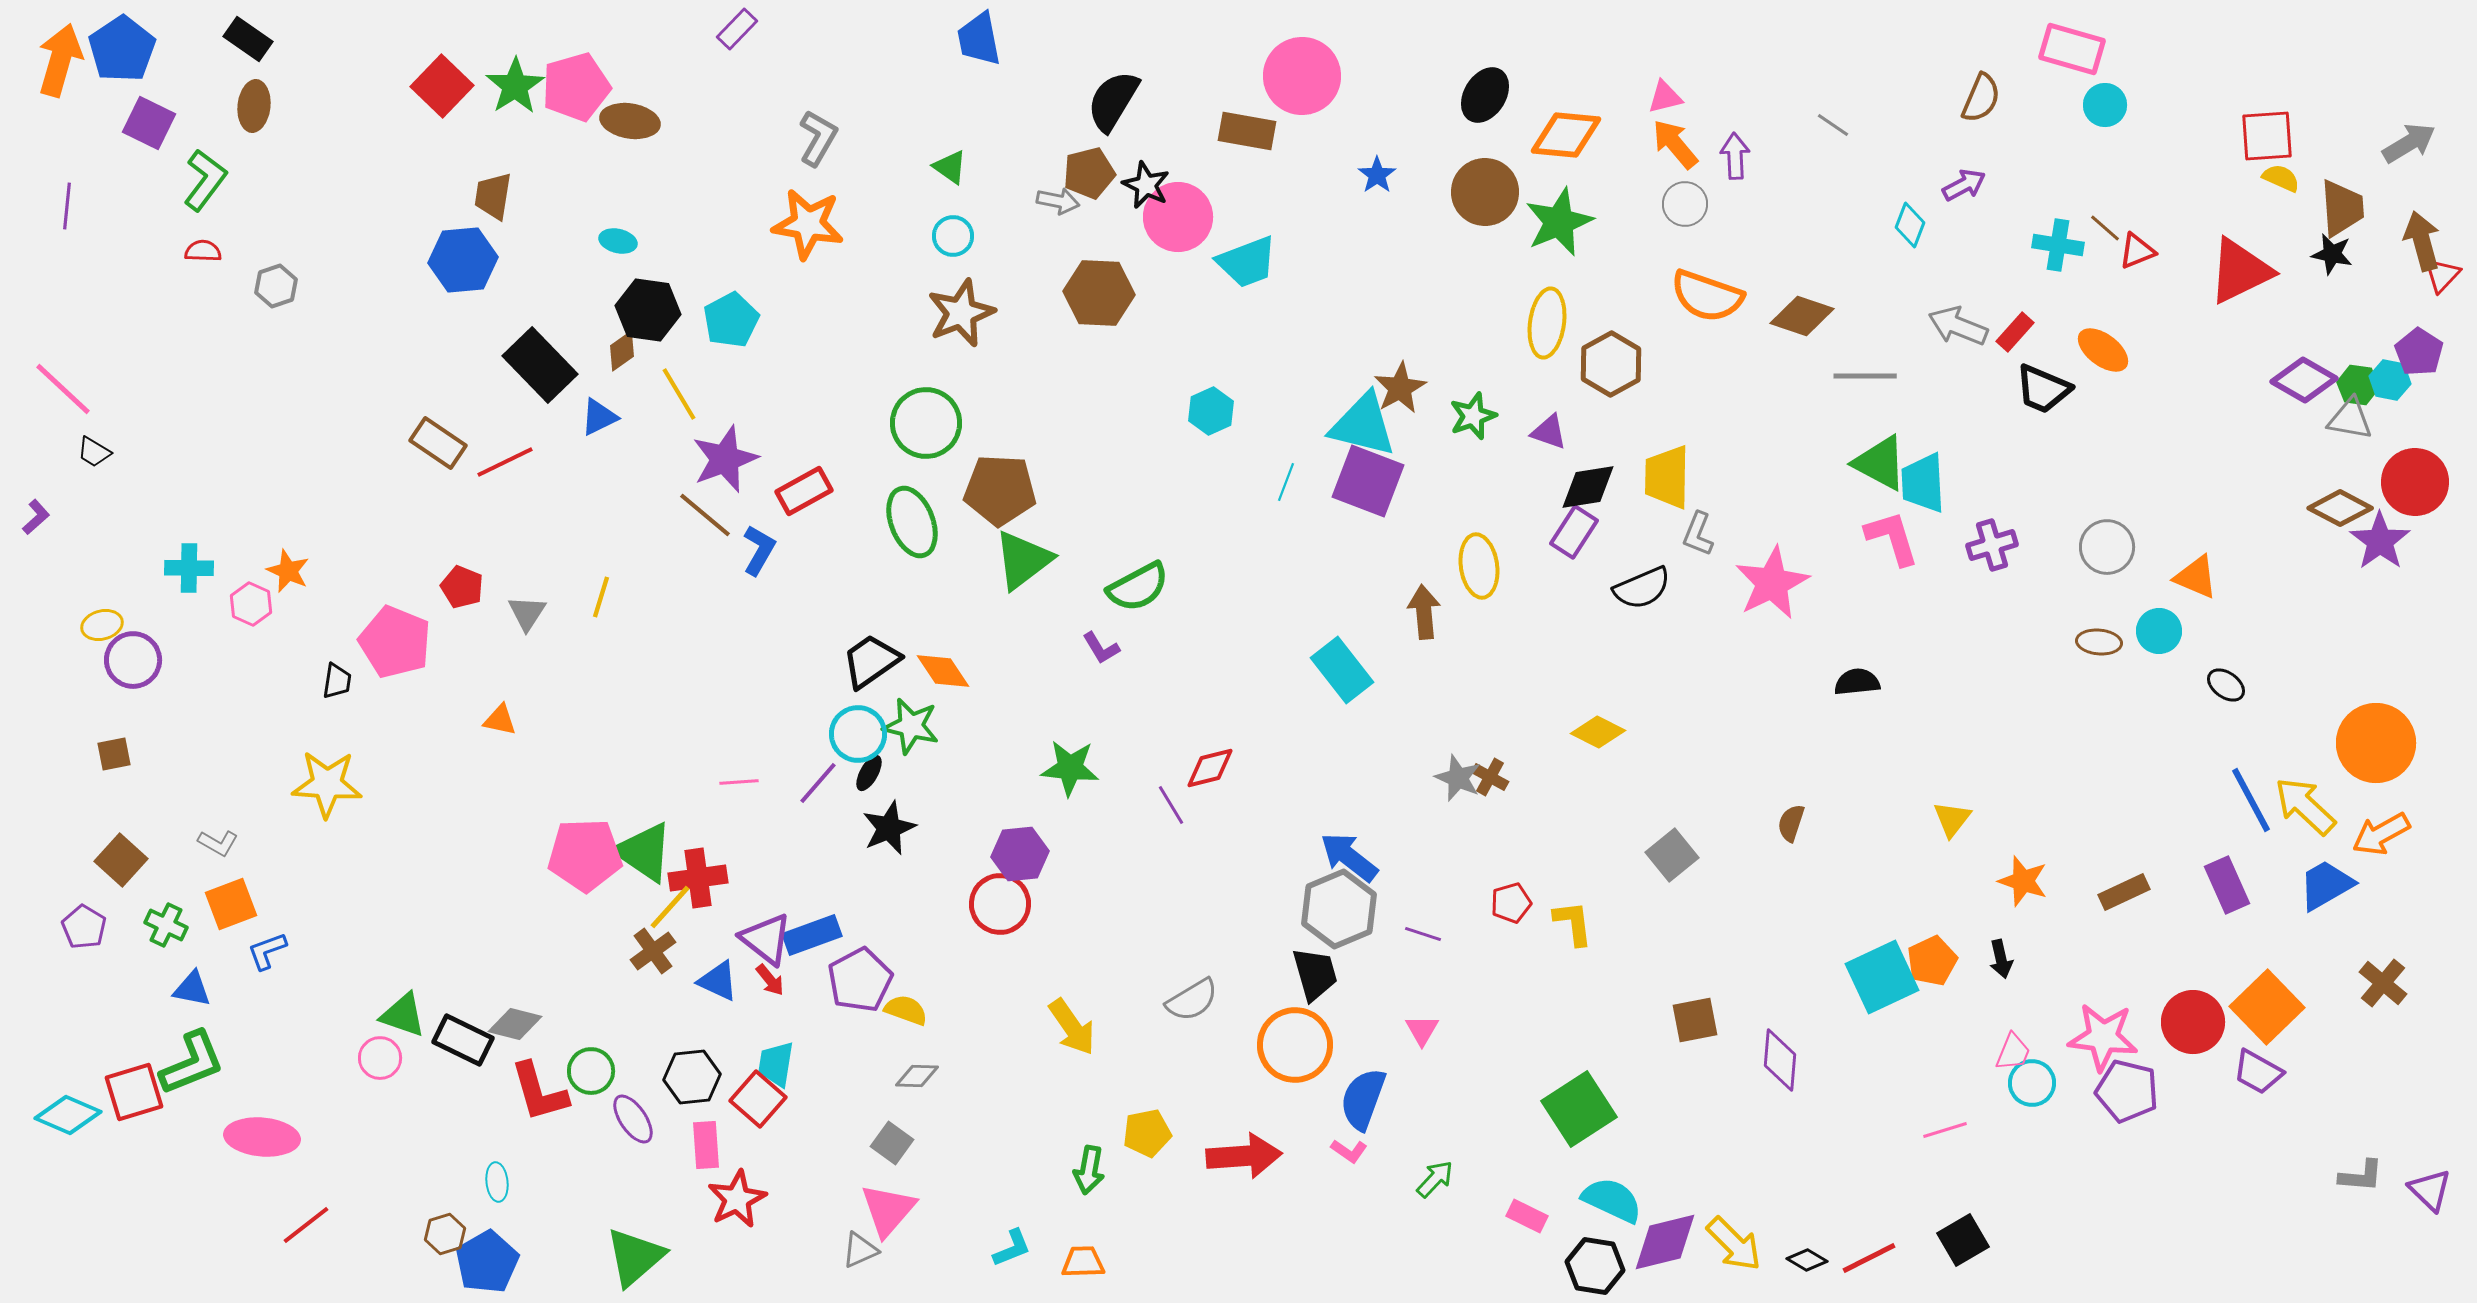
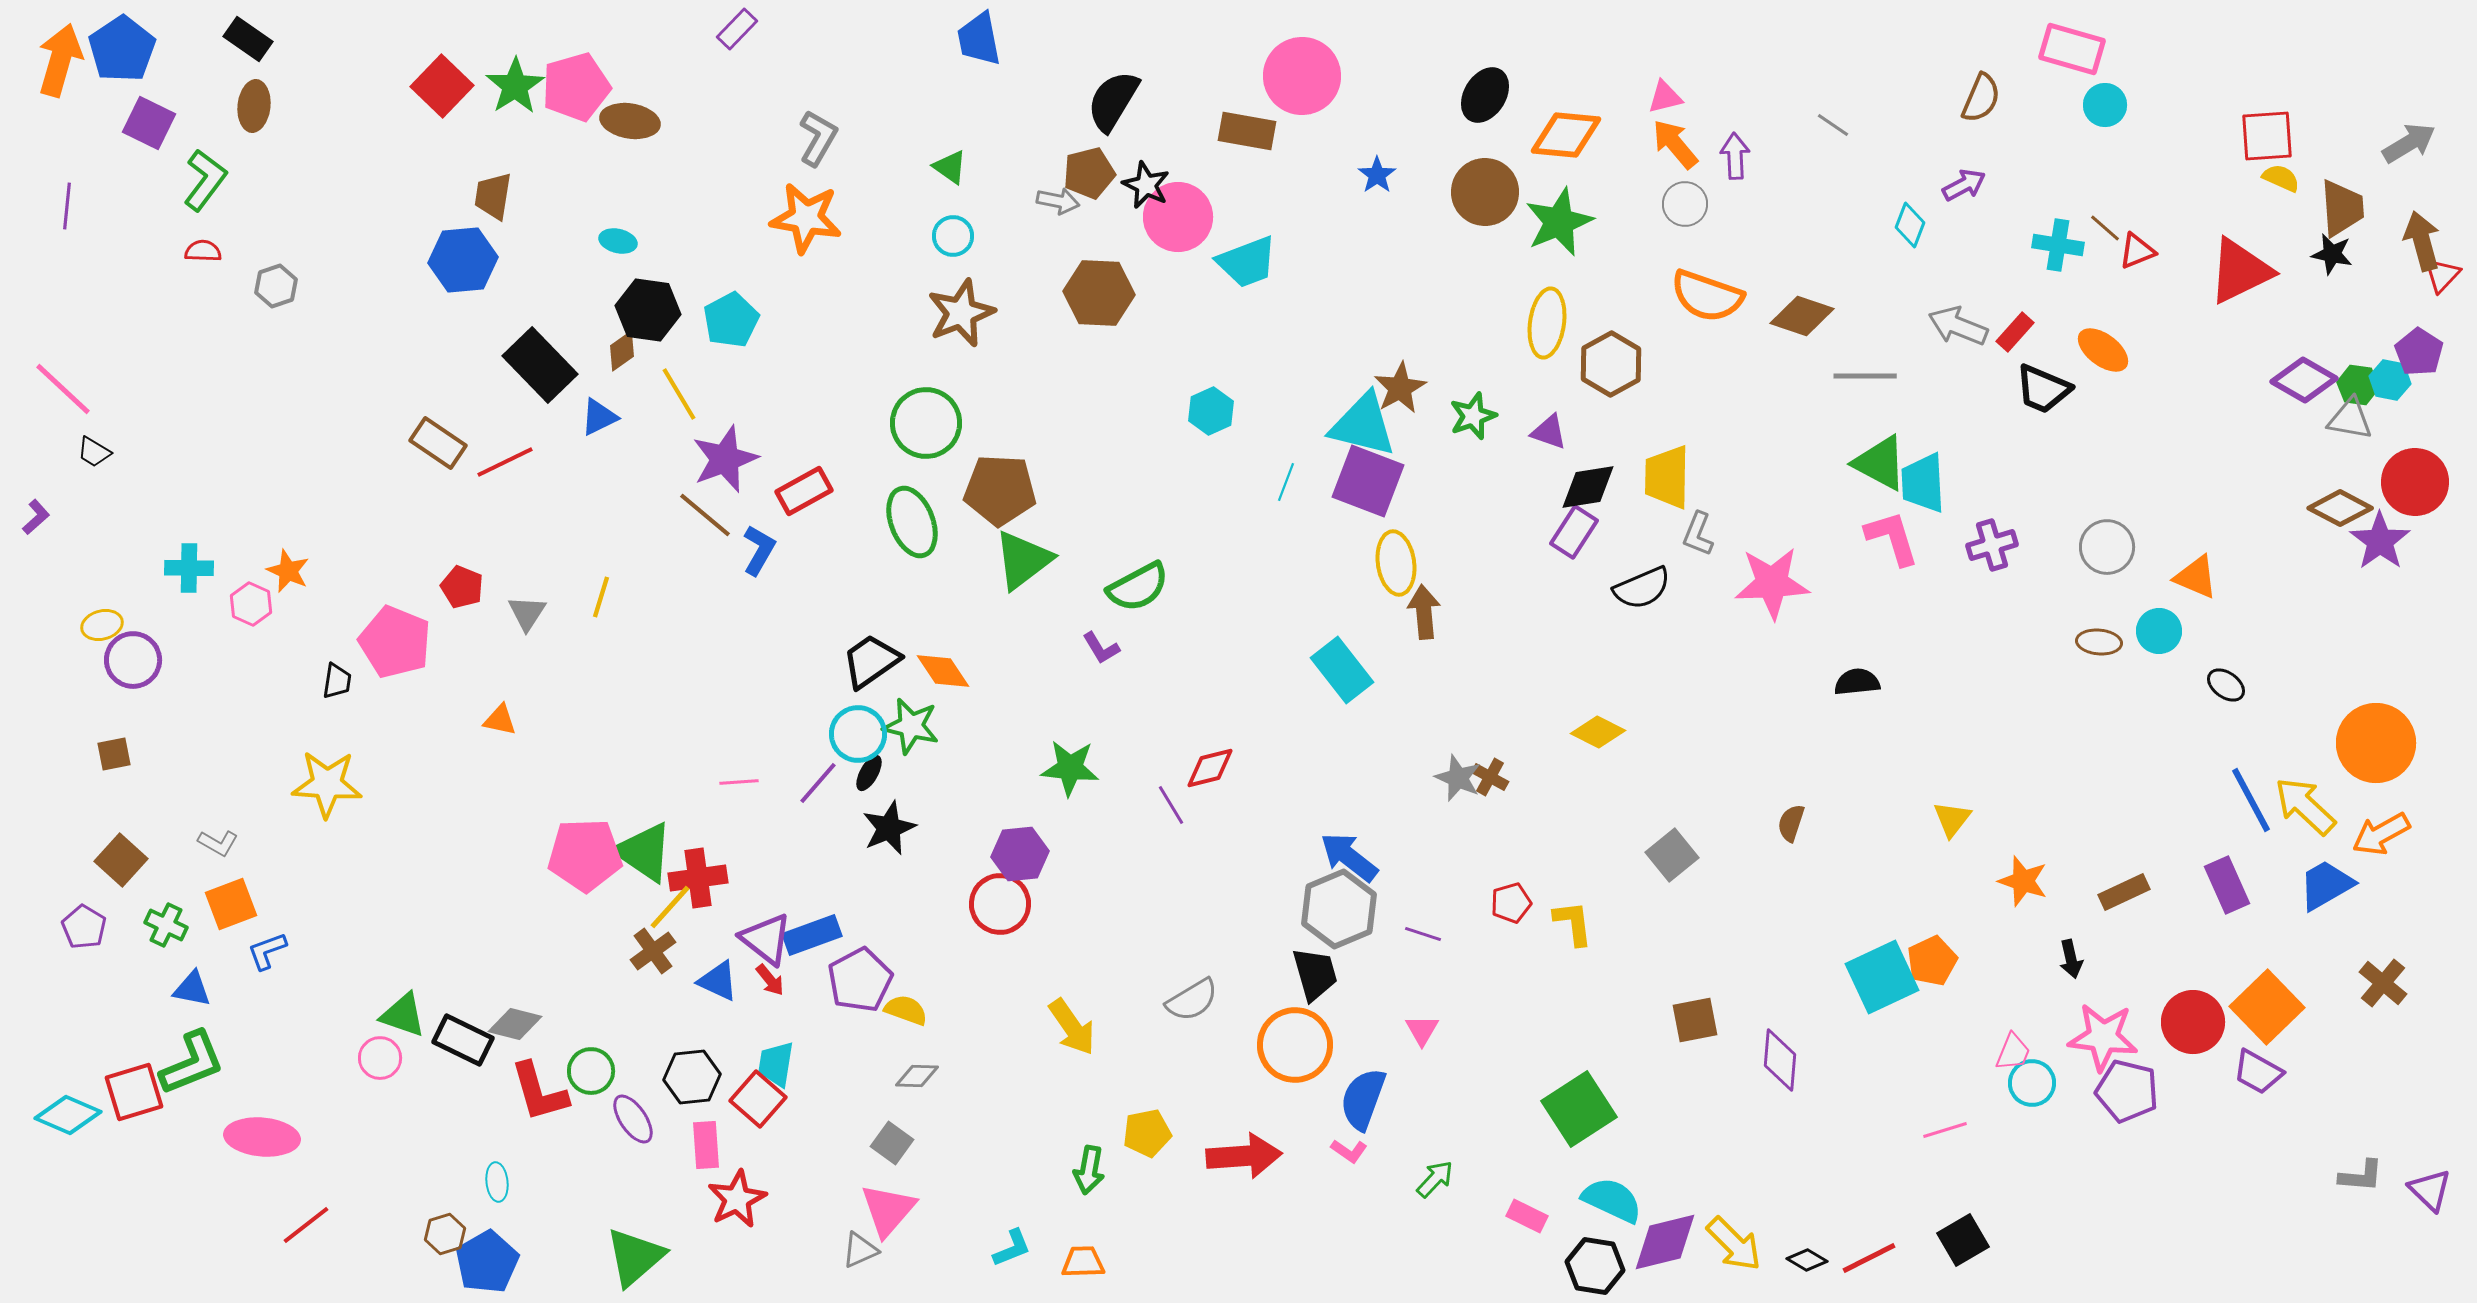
orange star at (808, 224): moved 2 px left, 6 px up
yellow ellipse at (1479, 566): moved 83 px left, 3 px up
pink star at (1772, 583): rotated 24 degrees clockwise
black arrow at (2001, 959): moved 70 px right
